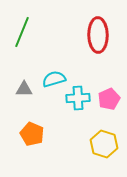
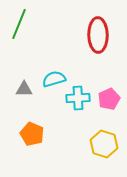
green line: moved 3 px left, 8 px up
